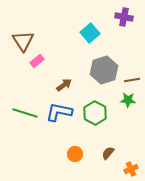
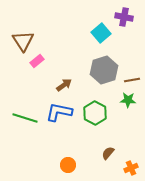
cyan square: moved 11 px right
green line: moved 5 px down
orange circle: moved 7 px left, 11 px down
orange cross: moved 1 px up
